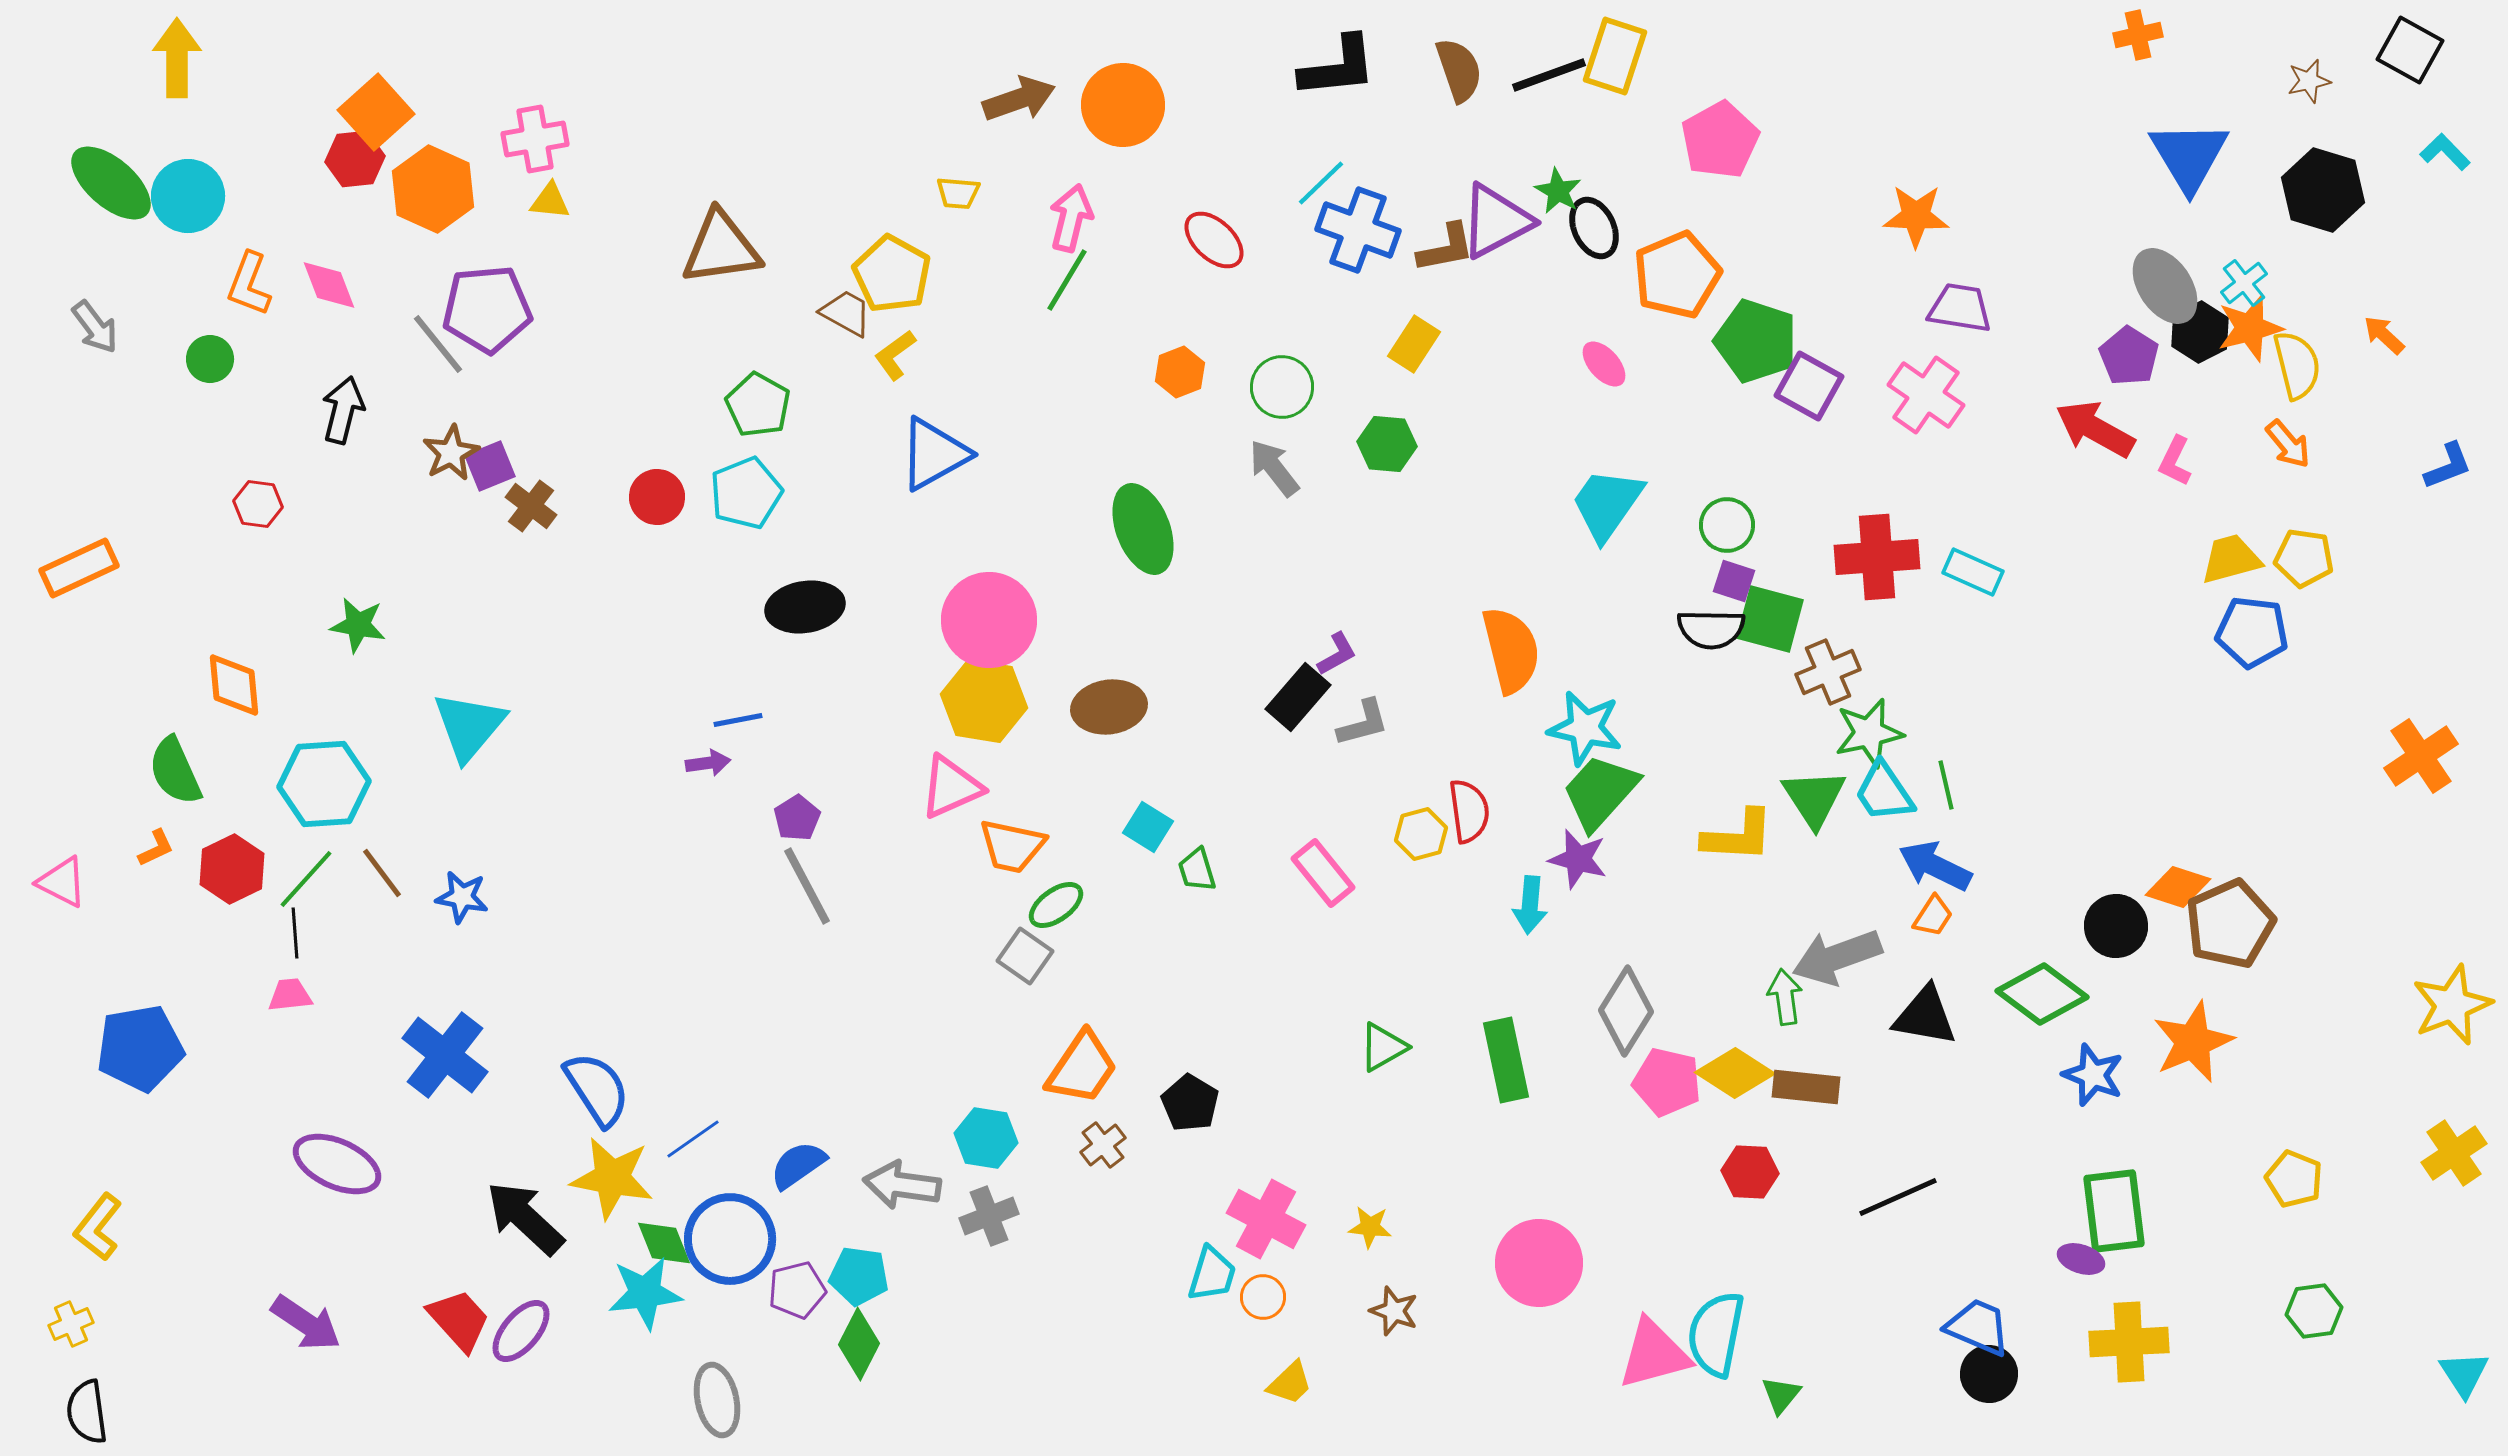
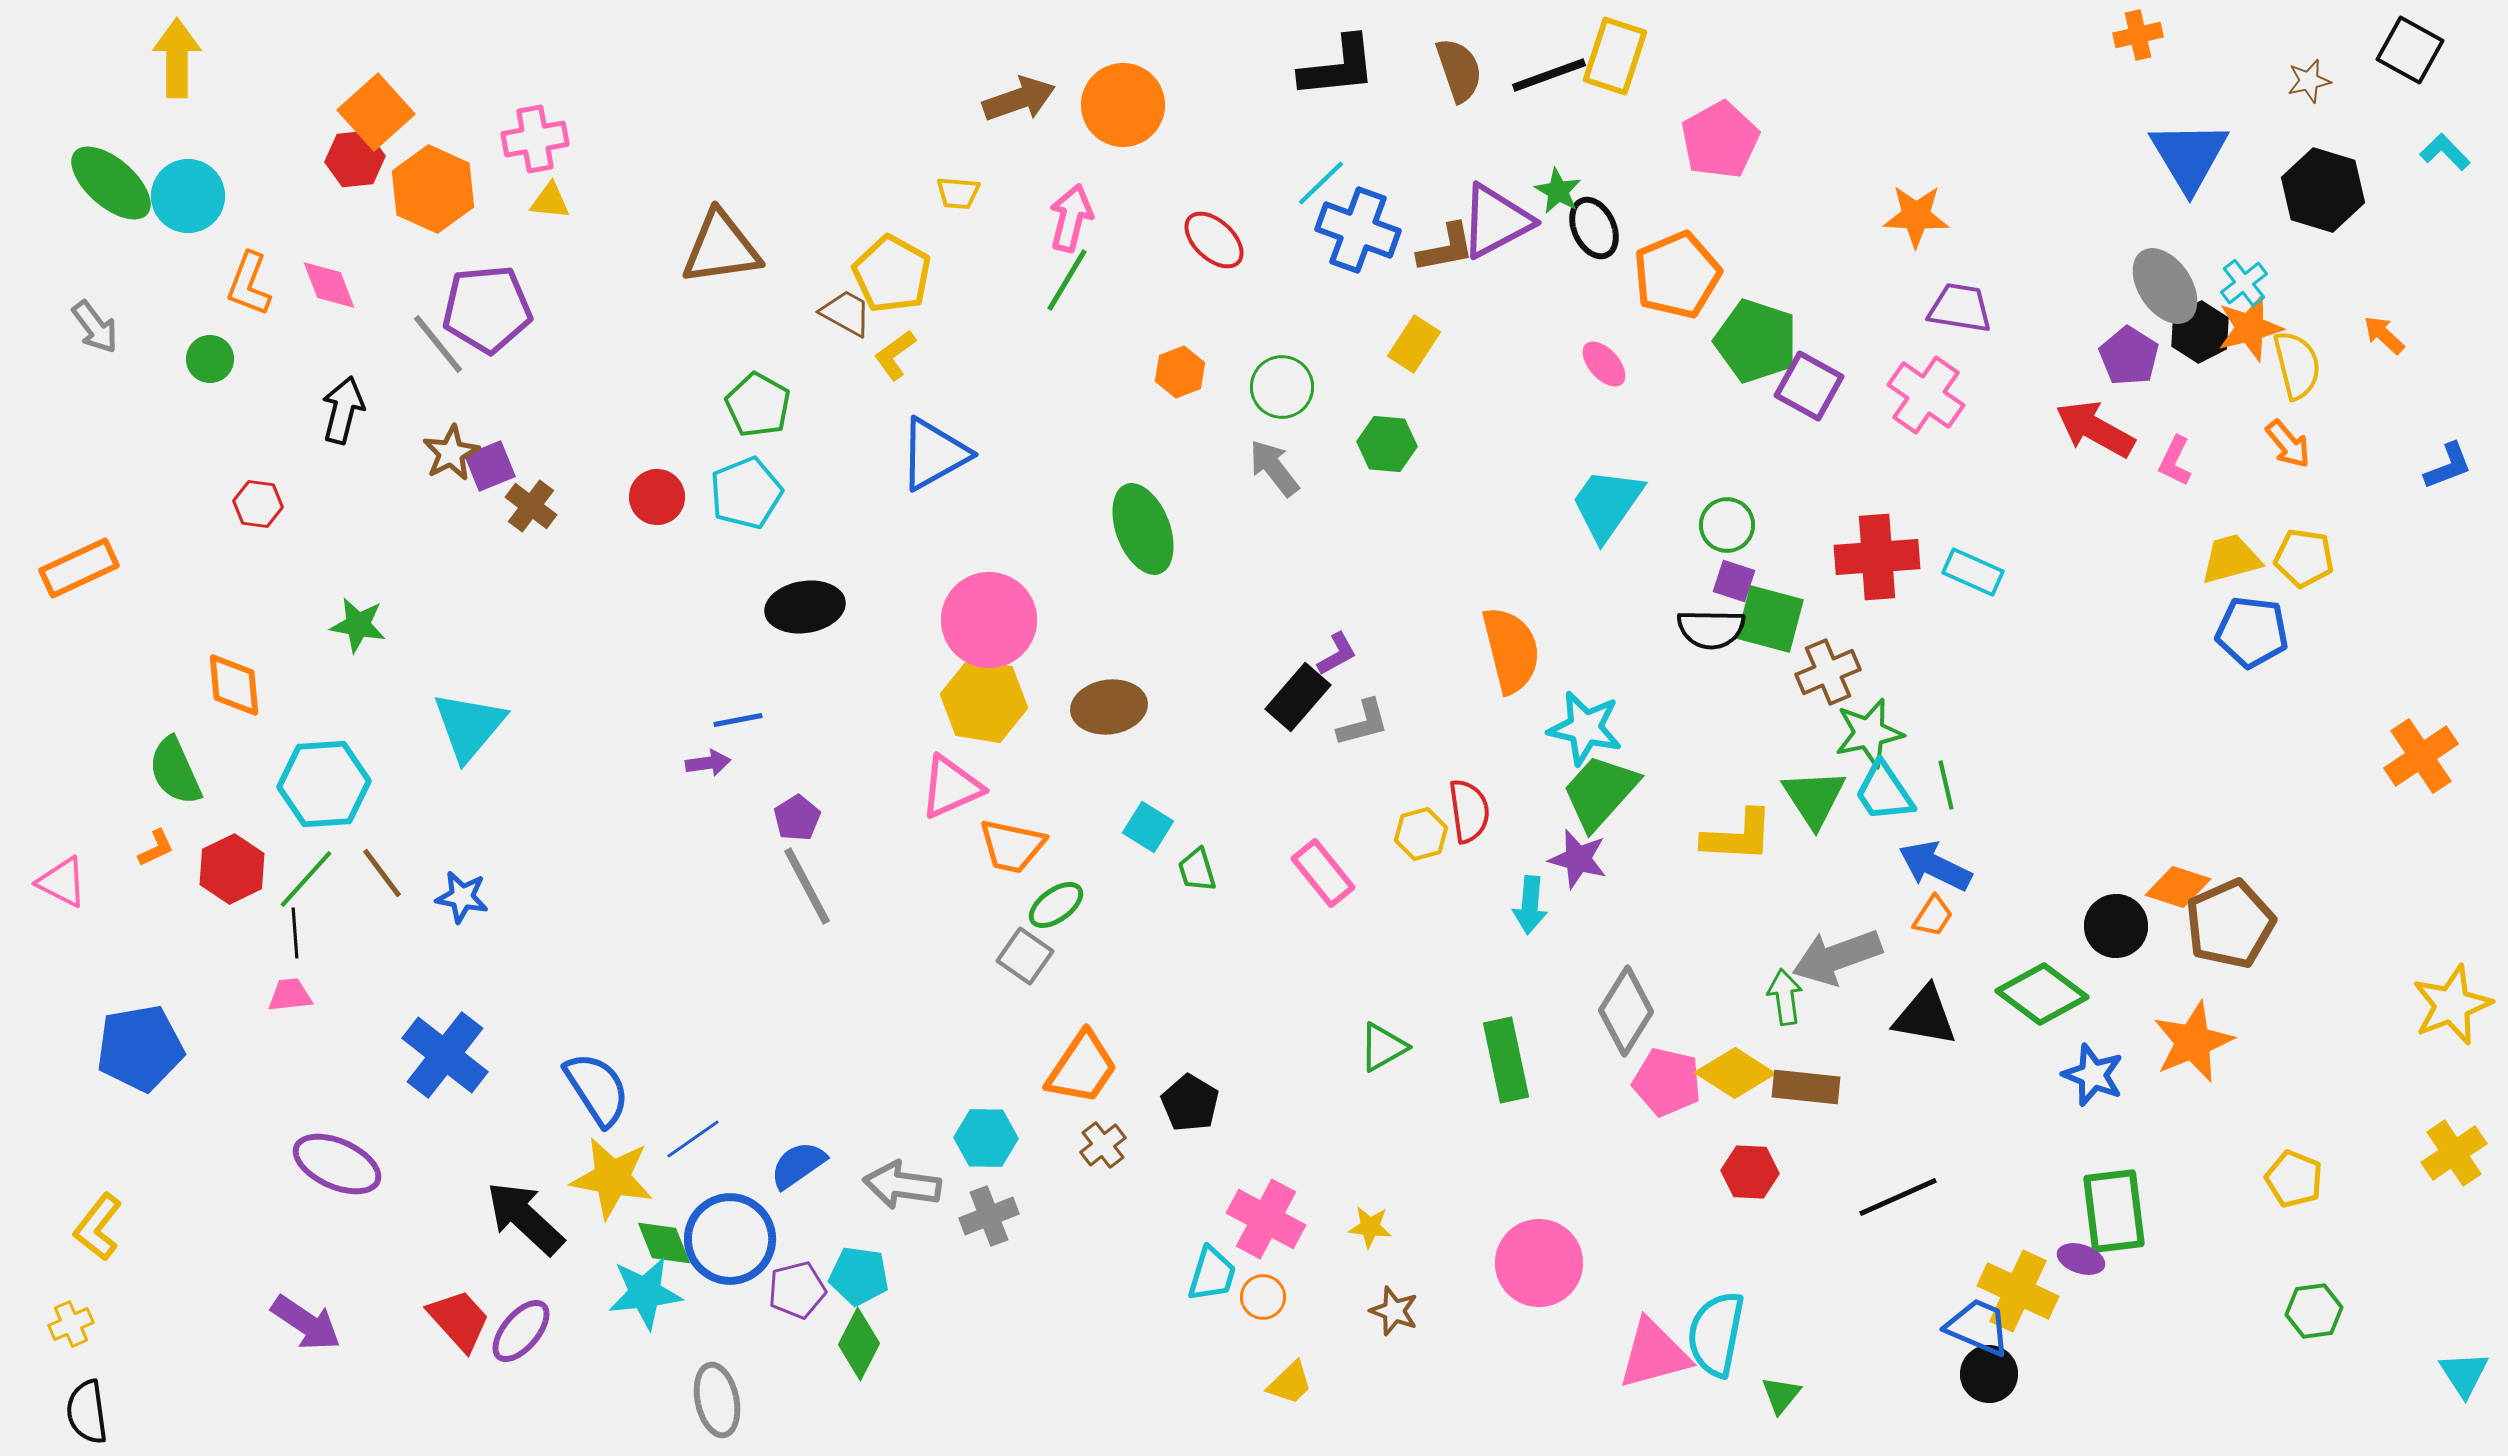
cyan hexagon at (986, 1138): rotated 8 degrees counterclockwise
yellow cross at (2129, 1342): moved 111 px left, 51 px up; rotated 28 degrees clockwise
